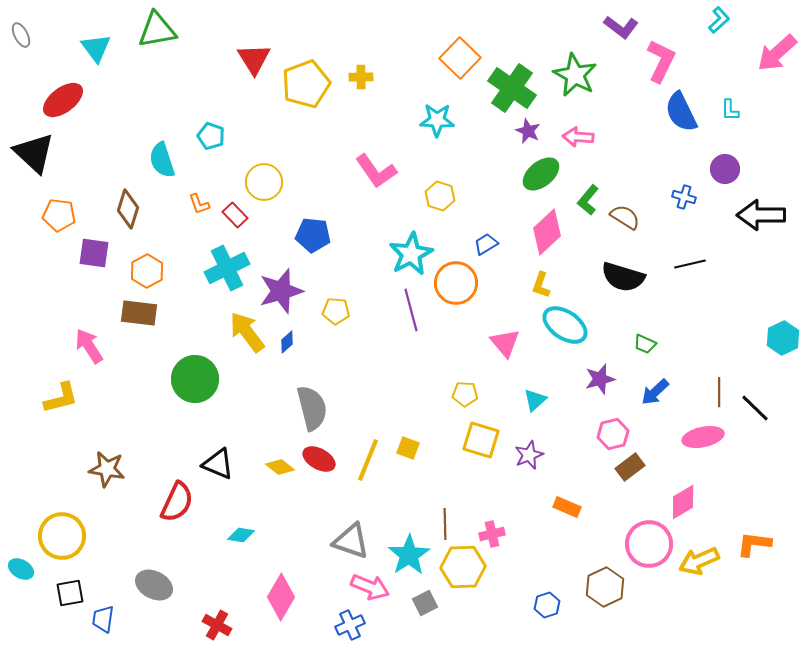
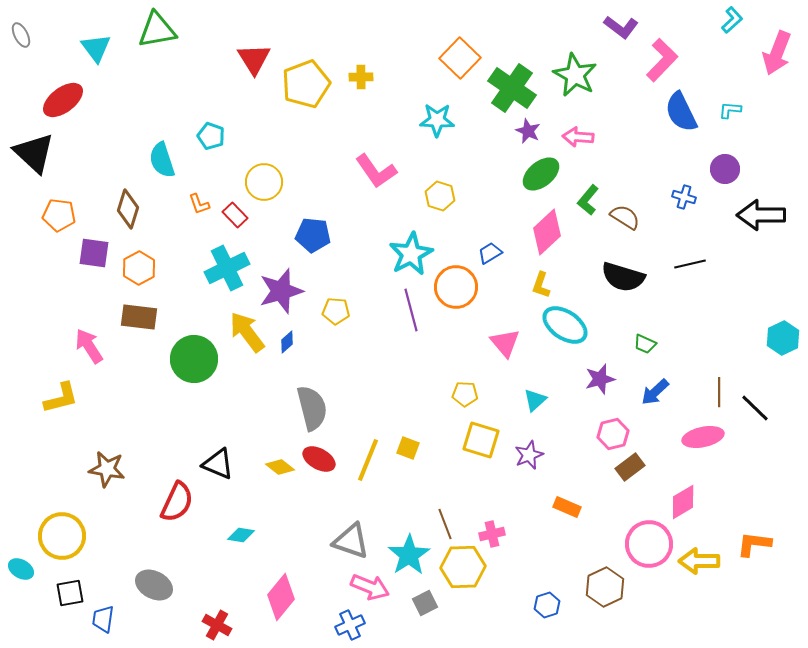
cyan L-shape at (719, 20): moved 13 px right
pink arrow at (777, 53): rotated 27 degrees counterclockwise
pink L-shape at (661, 61): moved 1 px right, 1 px up; rotated 18 degrees clockwise
cyan L-shape at (730, 110): rotated 95 degrees clockwise
blue trapezoid at (486, 244): moved 4 px right, 9 px down
orange hexagon at (147, 271): moved 8 px left, 3 px up
orange circle at (456, 283): moved 4 px down
brown rectangle at (139, 313): moved 4 px down
green circle at (195, 379): moved 1 px left, 20 px up
brown line at (445, 524): rotated 20 degrees counterclockwise
yellow arrow at (699, 561): rotated 24 degrees clockwise
pink diamond at (281, 597): rotated 9 degrees clockwise
